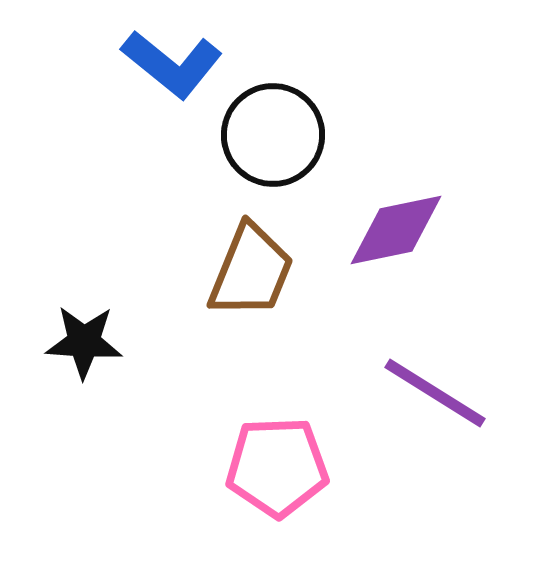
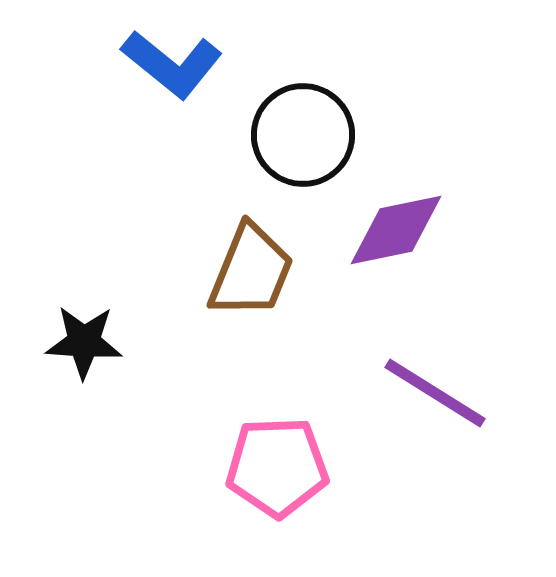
black circle: moved 30 px right
